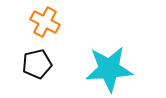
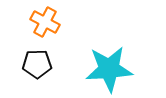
black pentagon: rotated 12 degrees clockwise
